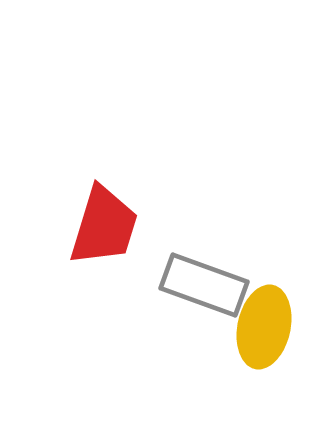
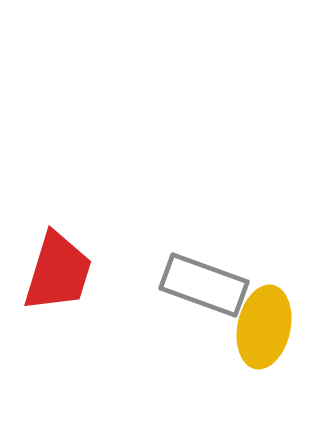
red trapezoid: moved 46 px left, 46 px down
